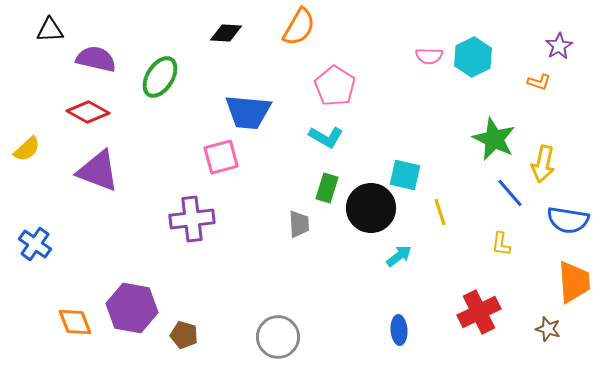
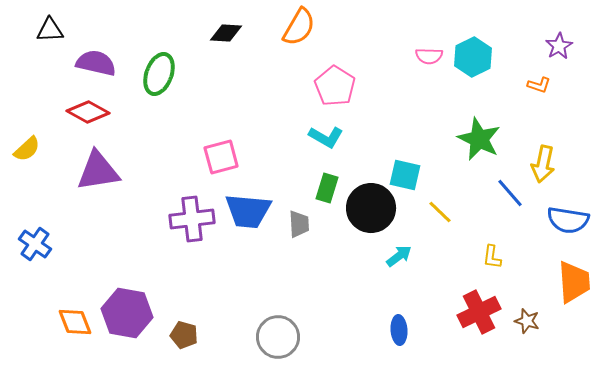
purple semicircle: moved 4 px down
green ellipse: moved 1 px left, 3 px up; rotated 12 degrees counterclockwise
orange L-shape: moved 3 px down
blue trapezoid: moved 99 px down
green star: moved 15 px left
purple triangle: rotated 30 degrees counterclockwise
yellow line: rotated 28 degrees counterclockwise
yellow L-shape: moved 9 px left, 13 px down
purple hexagon: moved 5 px left, 5 px down
brown star: moved 21 px left, 8 px up
